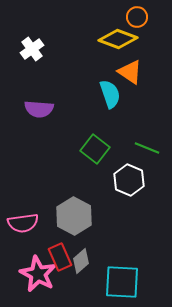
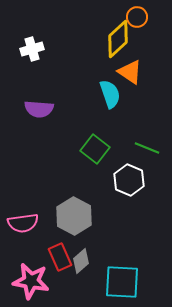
yellow diamond: rotated 63 degrees counterclockwise
white cross: rotated 20 degrees clockwise
pink star: moved 7 px left, 7 px down; rotated 18 degrees counterclockwise
